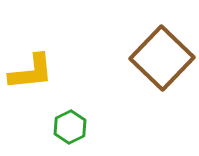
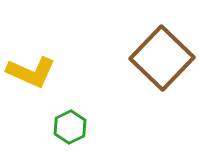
yellow L-shape: rotated 30 degrees clockwise
